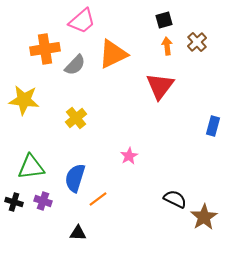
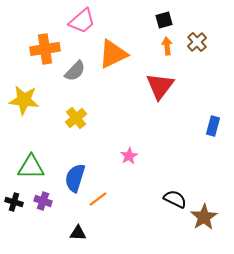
gray semicircle: moved 6 px down
green triangle: rotated 8 degrees clockwise
